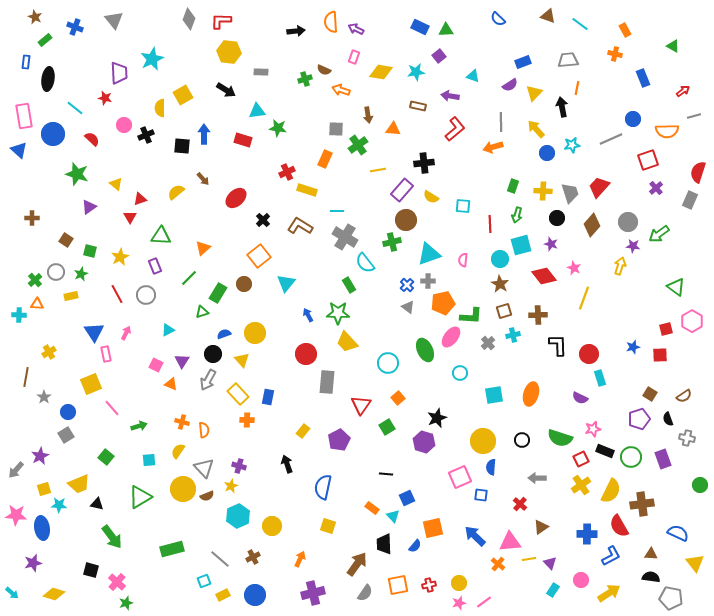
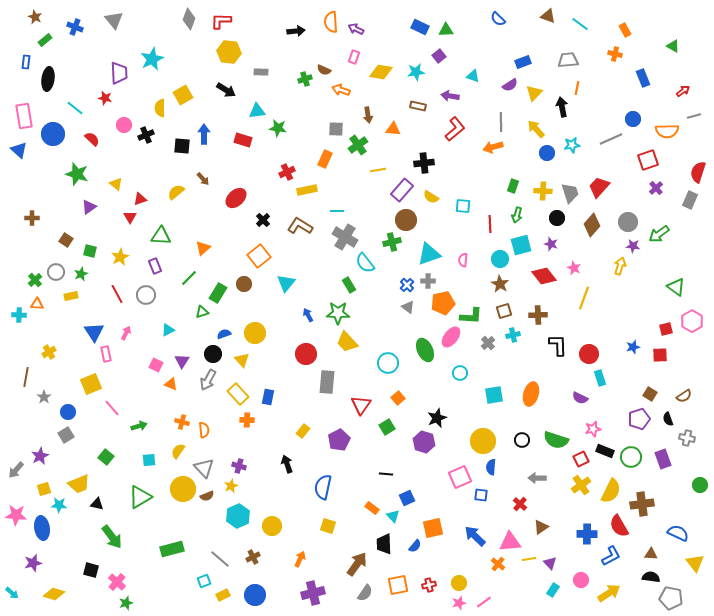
yellow rectangle at (307, 190): rotated 30 degrees counterclockwise
green semicircle at (560, 438): moved 4 px left, 2 px down
